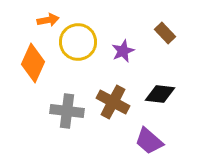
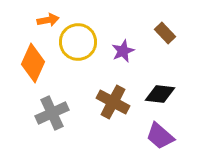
gray cross: moved 15 px left, 2 px down; rotated 32 degrees counterclockwise
purple trapezoid: moved 11 px right, 5 px up
